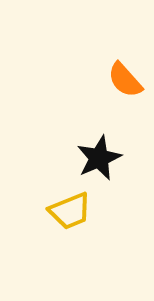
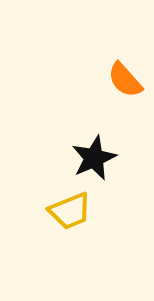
black star: moved 5 px left
